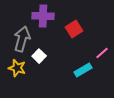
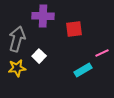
red square: rotated 24 degrees clockwise
gray arrow: moved 5 px left
pink line: rotated 16 degrees clockwise
yellow star: rotated 24 degrees counterclockwise
